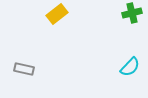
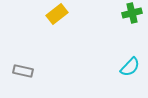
gray rectangle: moved 1 px left, 2 px down
